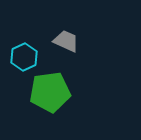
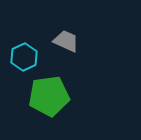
green pentagon: moved 1 px left, 4 px down
